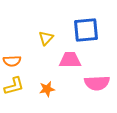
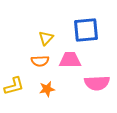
orange semicircle: moved 28 px right
